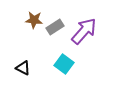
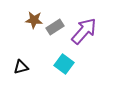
black triangle: moved 2 px left, 1 px up; rotated 42 degrees counterclockwise
